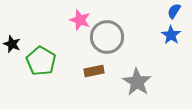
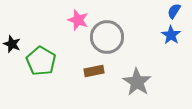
pink star: moved 2 px left
